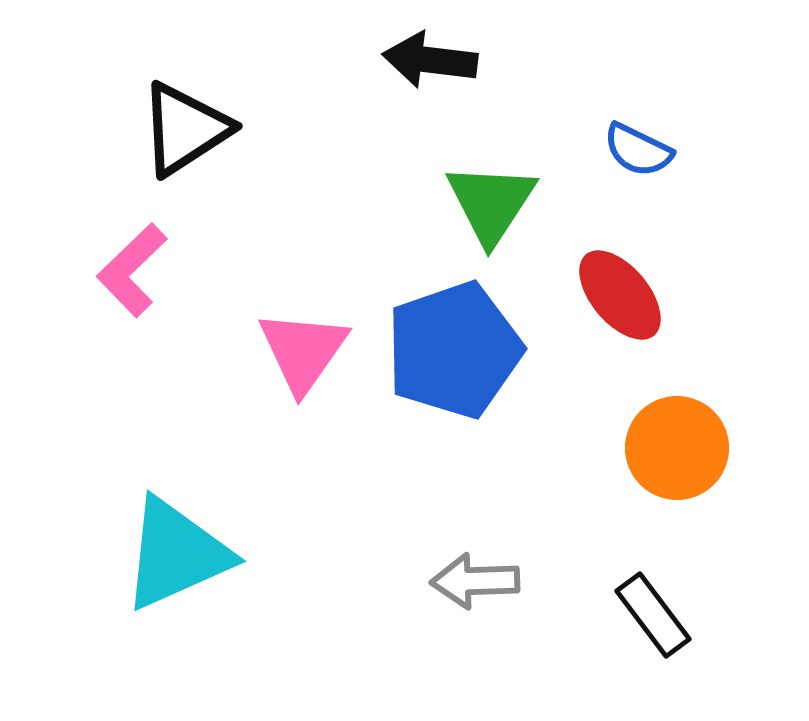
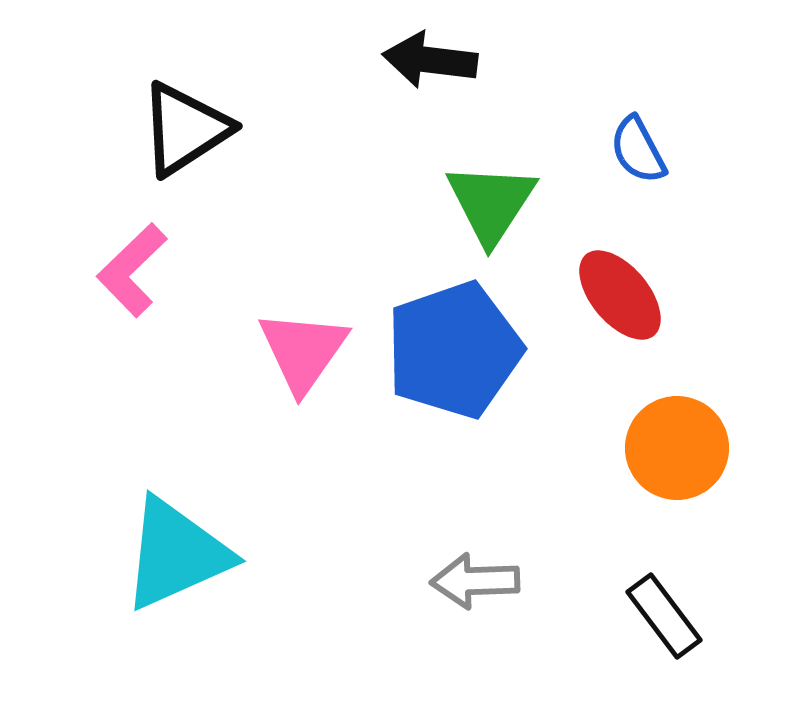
blue semicircle: rotated 36 degrees clockwise
black rectangle: moved 11 px right, 1 px down
